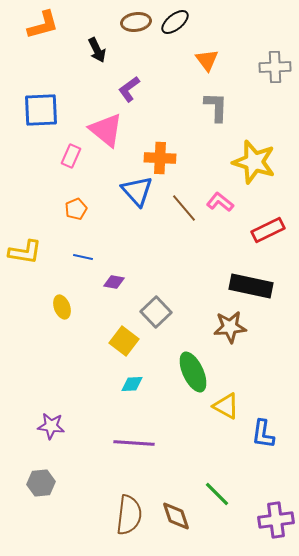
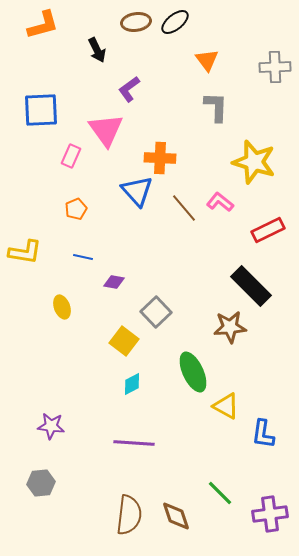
pink triangle: rotated 15 degrees clockwise
black rectangle: rotated 33 degrees clockwise
cyan diamond: rotated 25 degrees counterclockwise
green line: moved 3 px right, 1 px up
purple cross: moved 6 px left, 6 px up
